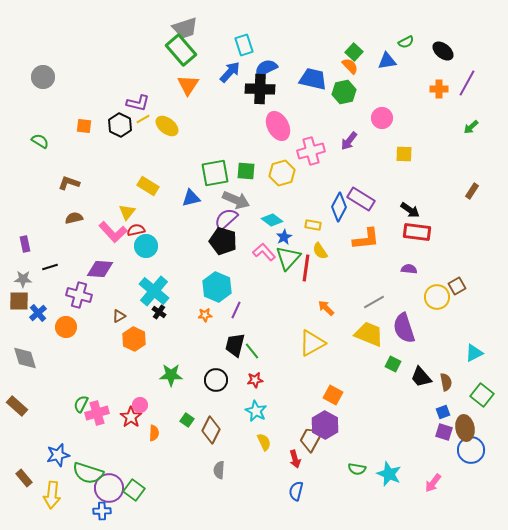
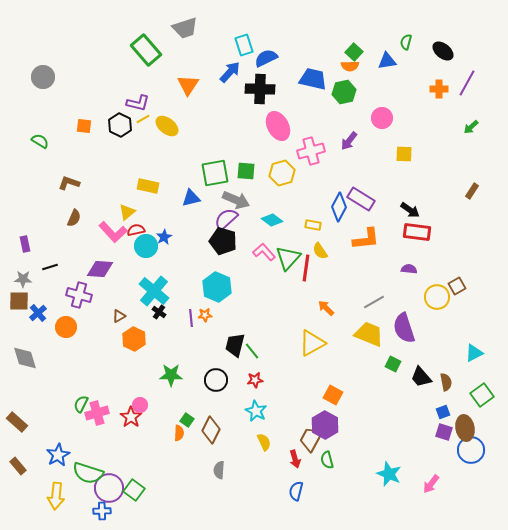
green semicircle at (406, 42): rotated 133 degrees clockwise
green rectangle at (181, 50): moved 35 px left
orange semicircle at (350, 66): rotated 132 degrees clockwise
blue semicircle at (266, 68): moved 10 px up
yellow rectangle at (148, 186): rotated 20 degrees counterclockwise
yellow triangle at (127, 212): rotated 12 degrees clockwise
brown semicircle at (74, 218): rotated 126 degrees clockwise
blue star at (284, 237): moved 120 px left
purple line at (236, 310): moved 45 px left, 8 px down; rotated 30 degrees counterclockwise
green square at (482, 395): rotated 15 degrees clockwise
brown rectangle at (17, 406): moved 16 px down
orange semicircle at (154, 433): moved 25 px right
blue star at (58, 455): rotated 15 degrees counterclockwise
green semicircle at (357, 469): moved 30 px left, 9 px up; rotated 66 degrees clockwise
brown rectangle at (24, 478): moved 6 px left, 12 px up
pink arrow at (433, 483): moved 2 px left, 1 px down
yellow arrow at (52, 495): moved 4 px right, 1 px down
